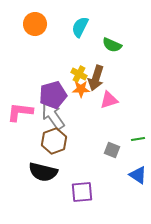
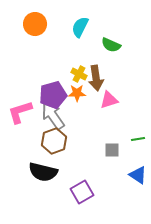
green semicircle: moved 1 px left
brown arrow: rotated 25 degrees counterclockwise
orange star: moved 4 px left, 4 px down
pink L-shape: rotated 24 degrees counterclockwise
gray square: rotated 21 degrees counterclockwise
purple square: rotated 25 degrees counterclockwise
